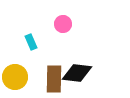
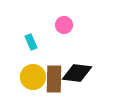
pink circle: moved 1 px right, 1 px down
yellow circle: moved 18 px right
